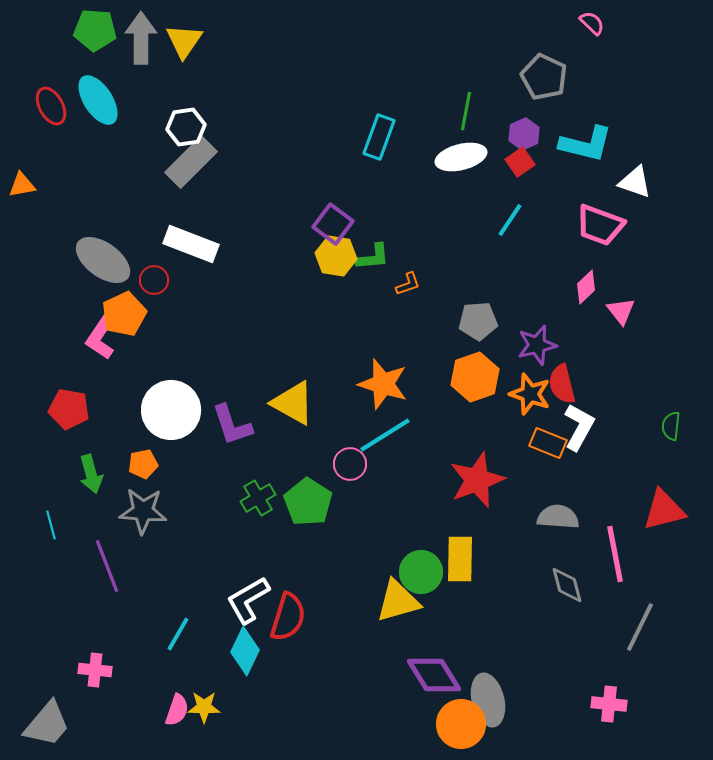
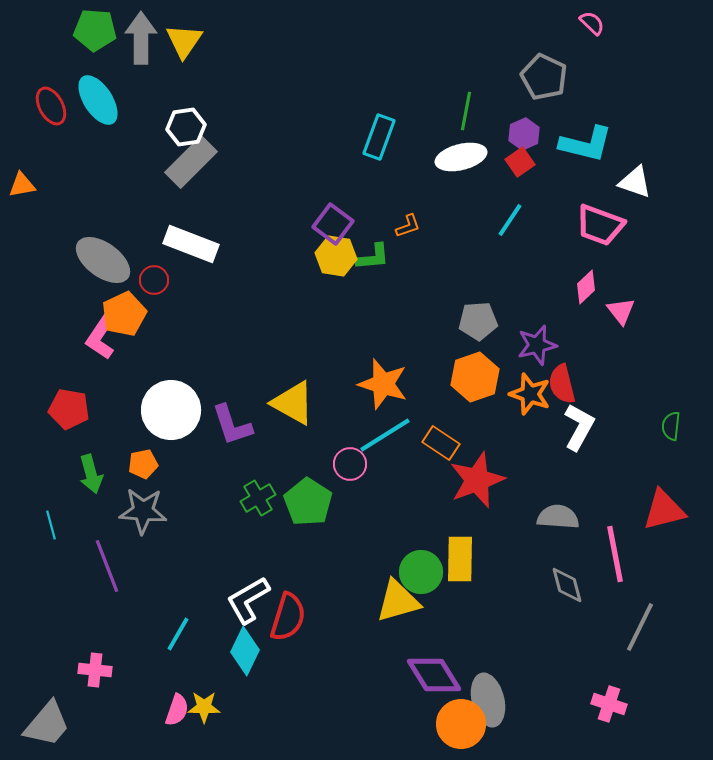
orange L-shape at (408, 284): moved 58 px up
orange rectangle at (548, 443): moved 107 px left; rotated 12 degrees clockwise
pink cross at (609, 704): rotated 12 degrees clockwise
